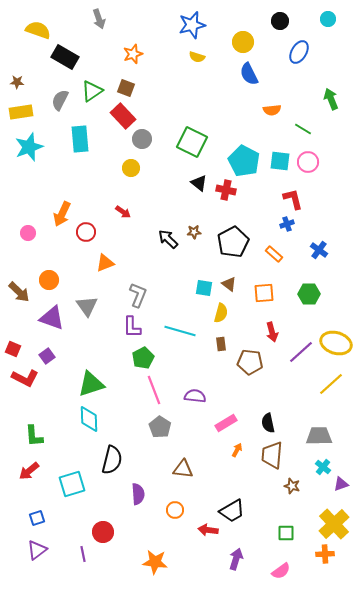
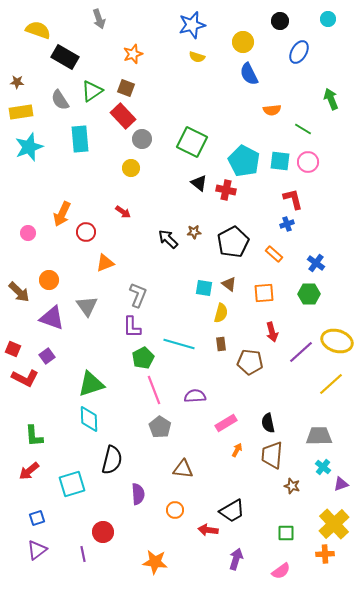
gray semicircle at (60, 100): rotated 60 degrees counterclockwise
blue cross at (319, 250): moved 3 px left, 13 px down
cyan line at (180, 331): moved 1 px left, 13 px down
yellow ellipse at (336, 343): moved 1 px right, 2 px up
purple semicircle at (195, 396): rotated 10 degrees counterclockwise
